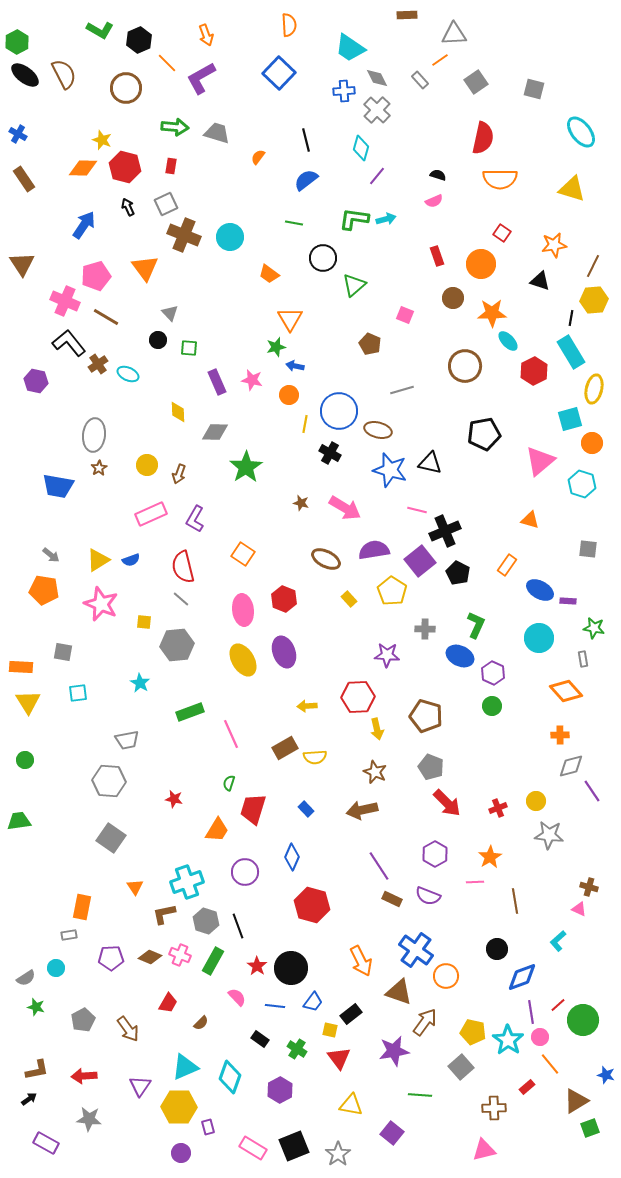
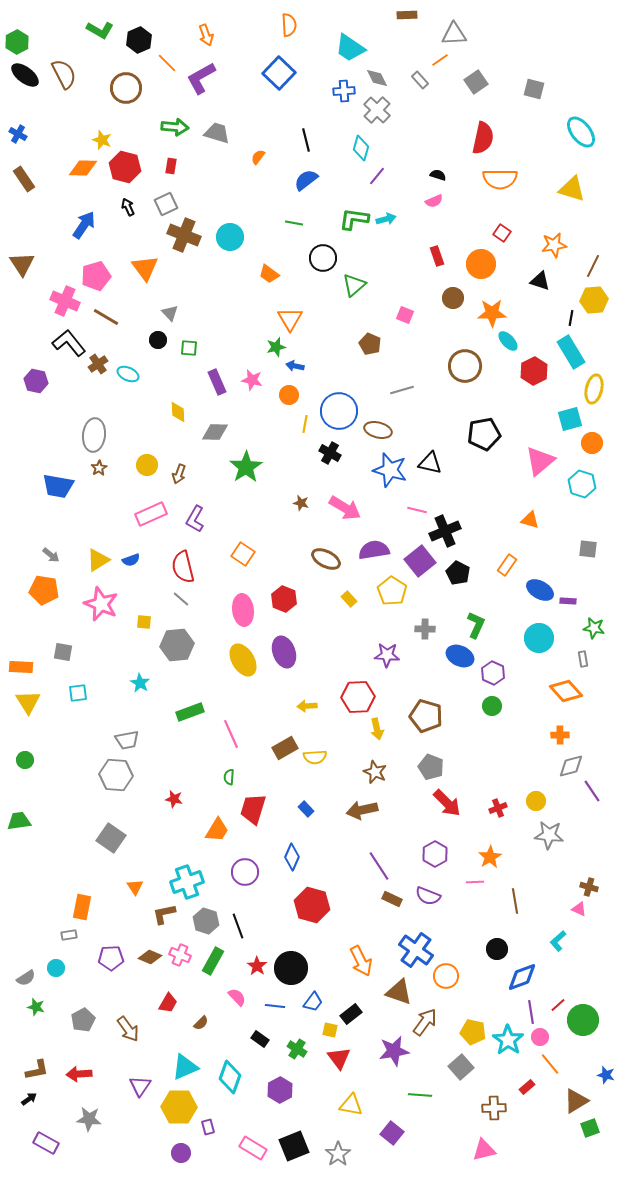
gray hexagon at (109, 781): moved 7 px right, 6 px up
green semicircle at (229, 783): moved 6 px up; rotated 14 degrees counterclockwise
red arrow at (84, 1076): moved 5 px left, 2 px up
